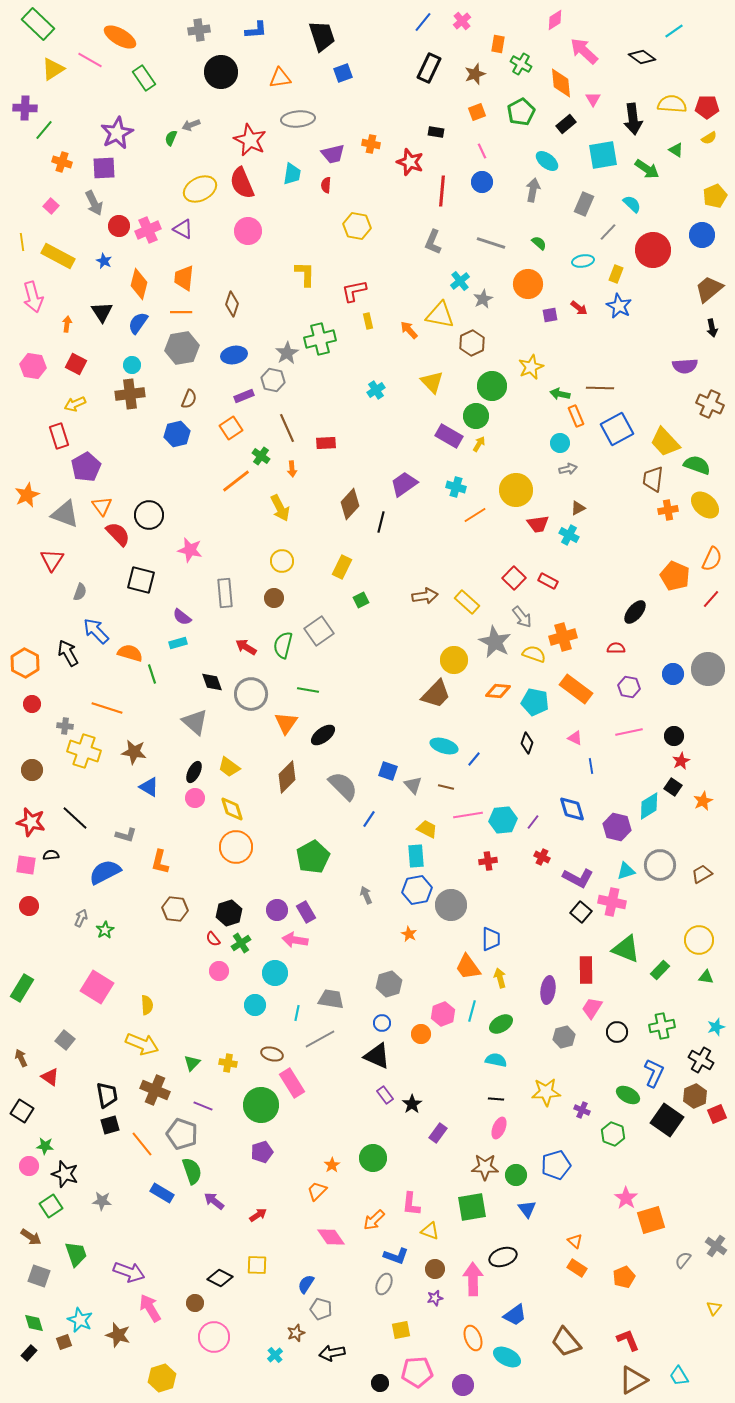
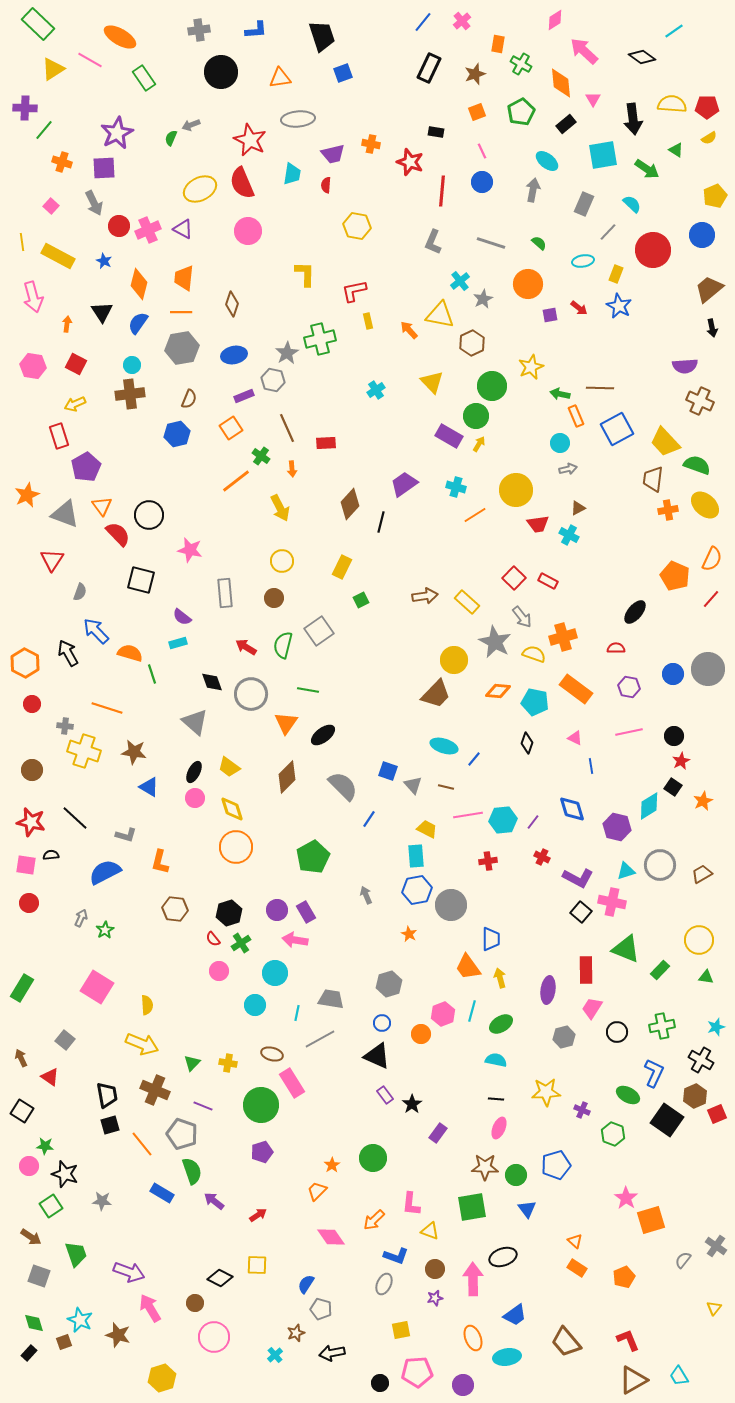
brown cross at (710, 404): moved 10 px left, 3 px up
red circle at (29, 906): moved 3 px up
cyan ellipse at (507, 1357): rotated 36 degrees counterclockwise
